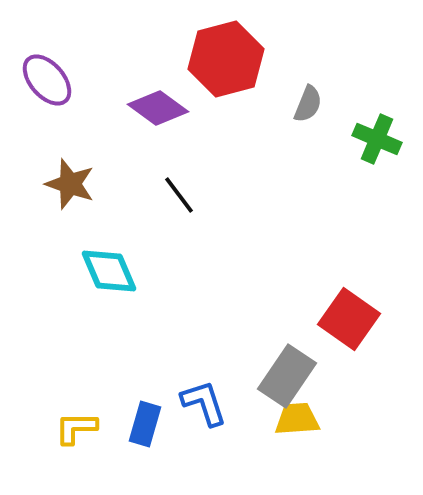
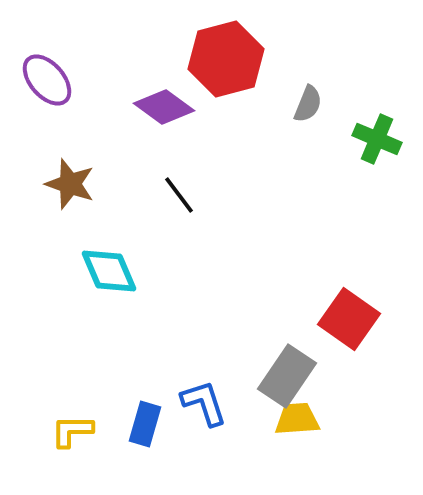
purple diamond: moved 6 px right, 1 px up
yellow L-shape: moved 4 px left, 3 px down
